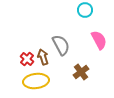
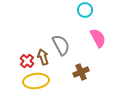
pink semicircle: moved 1 px left, 2 px up
red cross: moved 2 px down
brown cross: rotated 14 degrees clockwise
